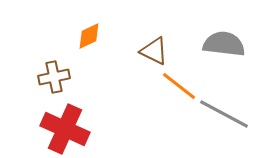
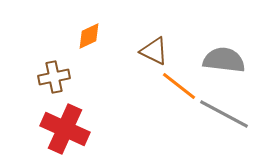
gray semicircle: moved 16 px down
